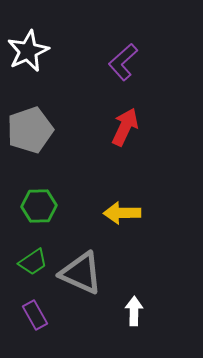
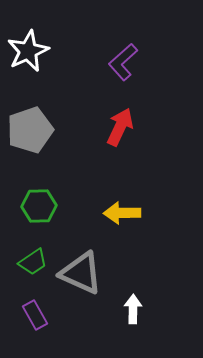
red arrow: moved 5 px left
white arrow: moved 1 px left, 2 px up
